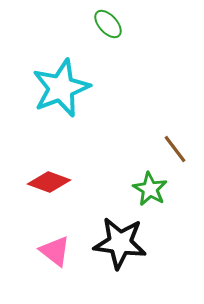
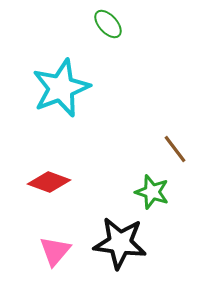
green star: moved 2 px right, 3 px down; rotated 12 degrees counterclockwise
pink triangle: rotated 32 degrees clockwise
